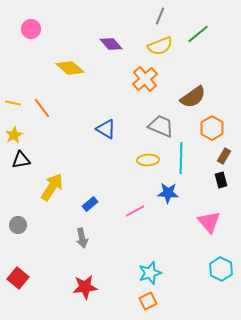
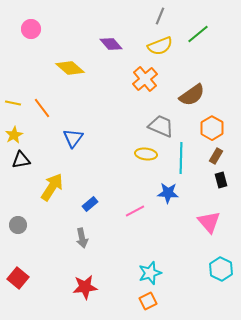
brown semicircle: moved 1 px left, 2 px up
blue triangle: moved 33 px left, 9 px down; rotated 35 degrees clockwise
brown rectangle: moved 8 px left
yellow ellipse: moved 2 px left, 6 px up; rotated 10 degrees clockwise
